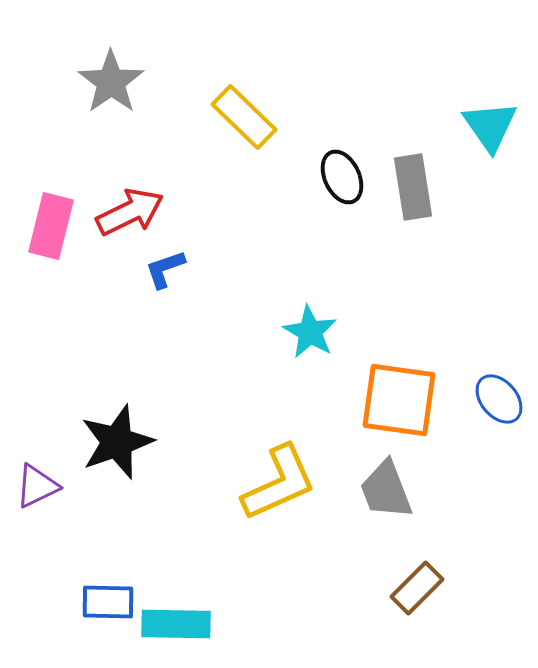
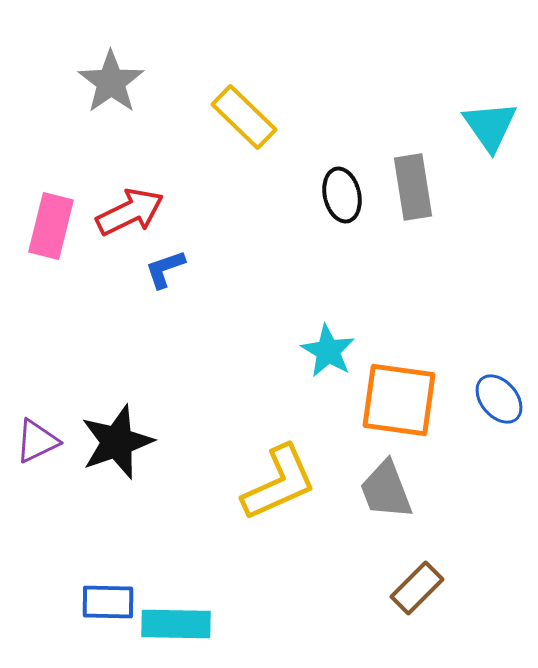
black ellipse: moved 18 px down; rotated 12 degrees clockwise
cyan star: moved 18 px right, 19 px down
purple triangle: moved 45 px up
